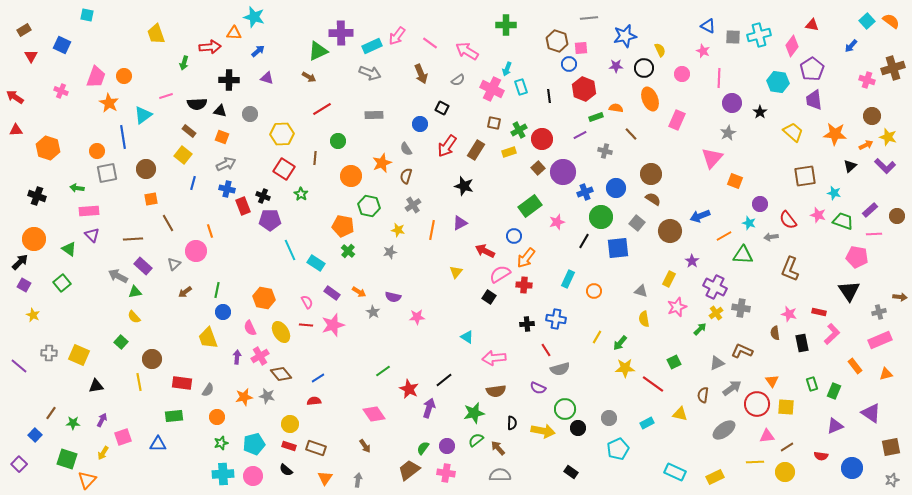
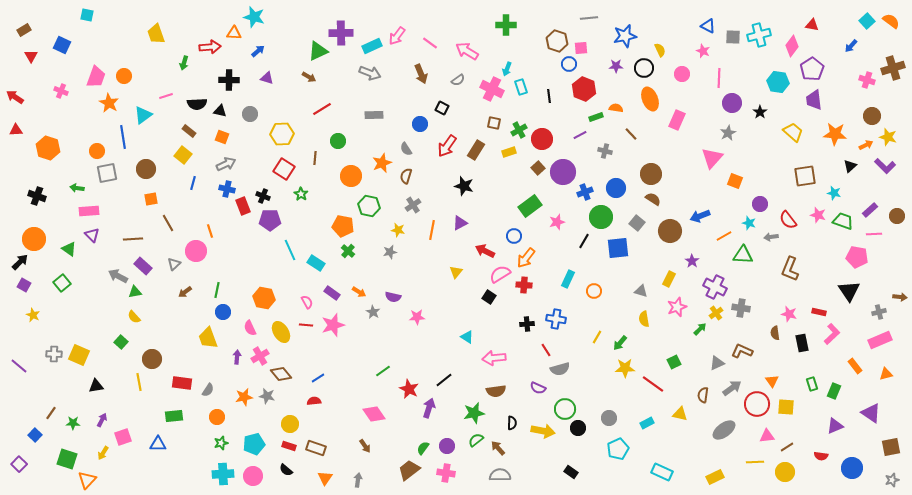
gray cross at (49, 353): moved 5 px right, 1 px down
cyan rectangle at (675, 472): moved 13 px left
